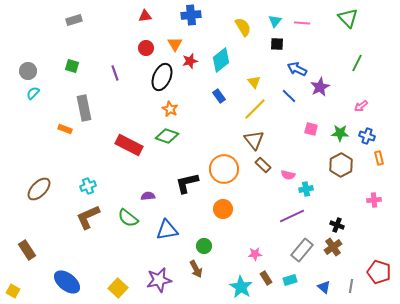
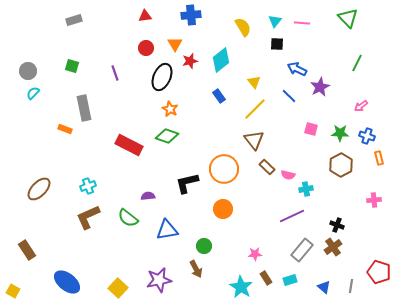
brown rectangle at (263, 165): moved 4 px right, 2 px down
